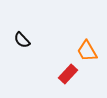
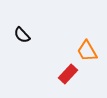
black semicircle: moved 5 px up
